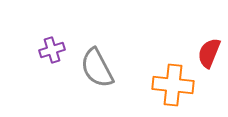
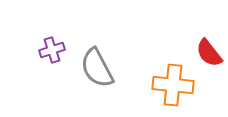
red semicircle: rotated 60 degrees counterclockwise
